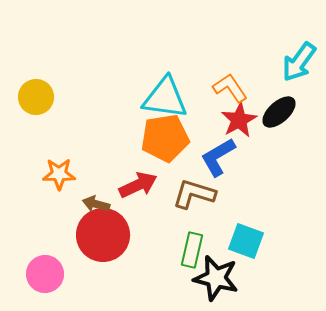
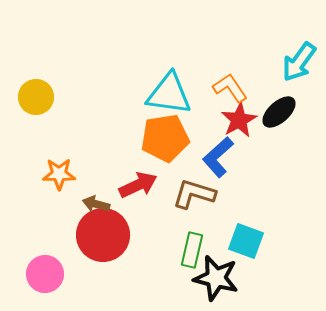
cyan triangle: moved 4 px right, 4 px up
blue L-shape: rotated 12 degrees counterclockwise
